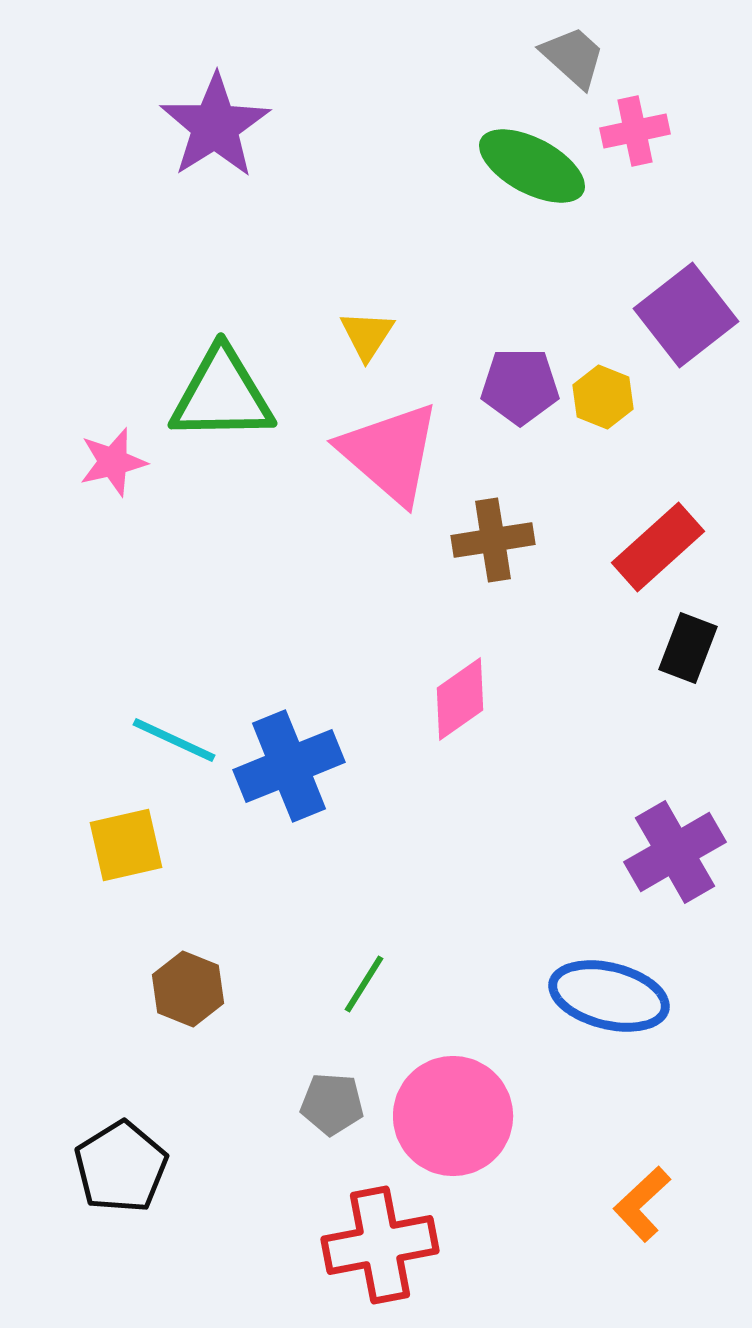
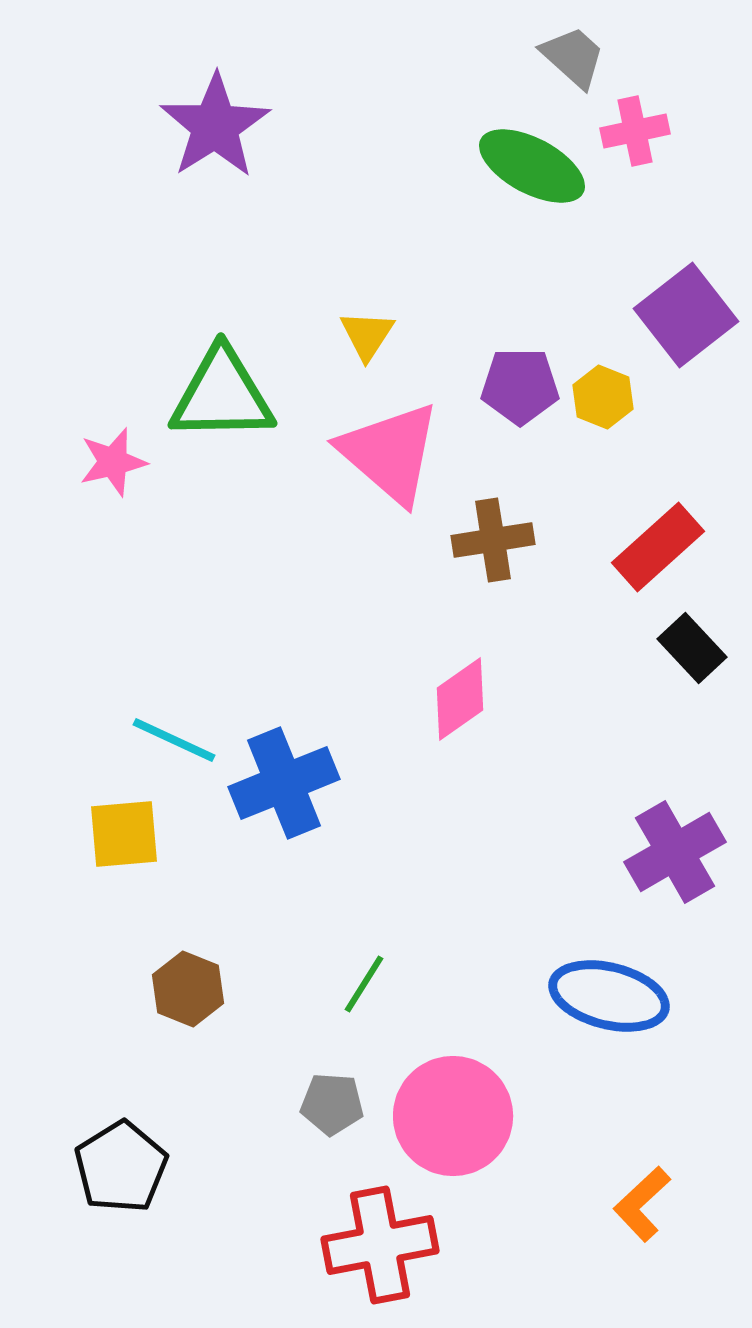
black rectangle: moved 4 px right; rotated 64 degrees counterclockwise
blue cross: moved 5 px left, 17 px down
yellow square: moved 2 px left, 11 px up; rotated 8 degrees clockwise
